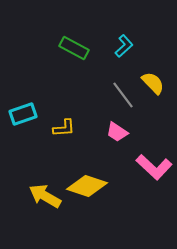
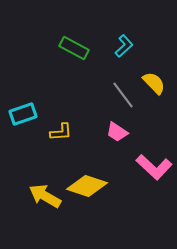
yellow semicircle: moved 1 px right
yellow L-shape: moved 3 px left, 4 px down
